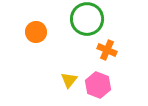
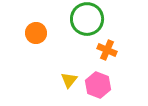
orange circle: moved 1 px down
